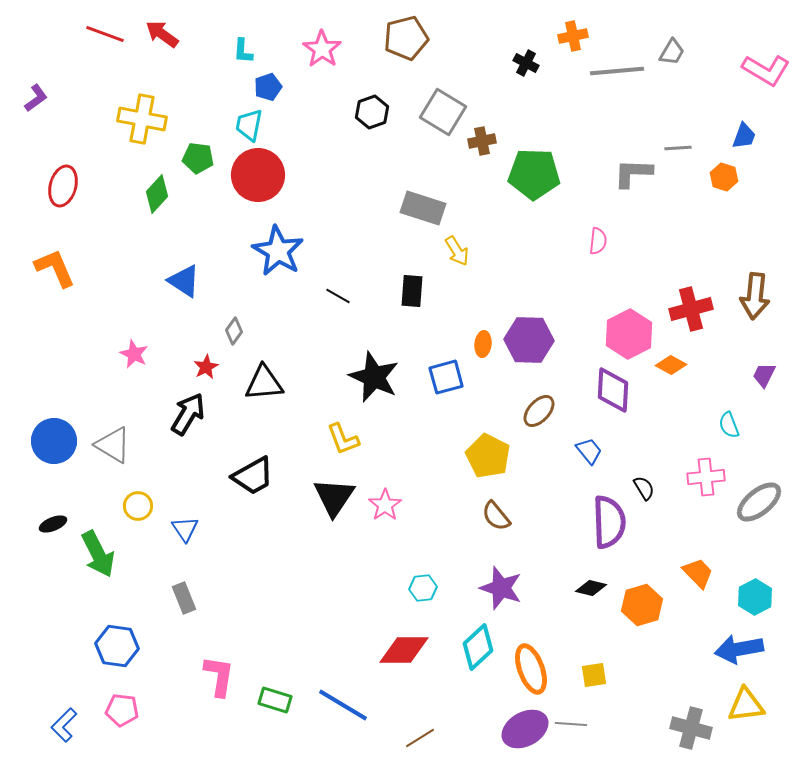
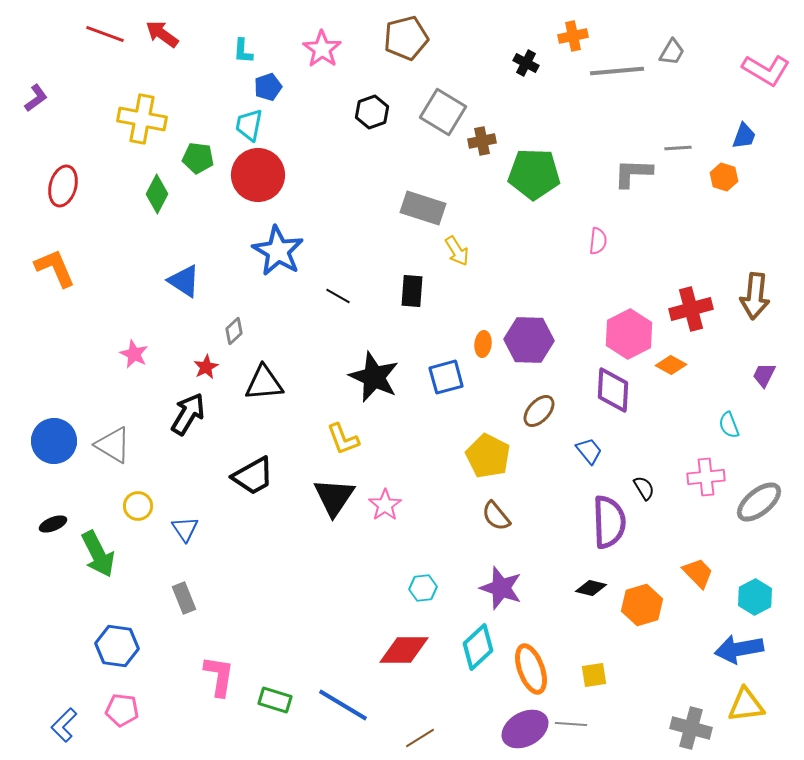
green diamond at (157, 194): rotated 15 degrees counterclockwise
gray diamond at (234, 331): rotated 12 degrees clockwise
